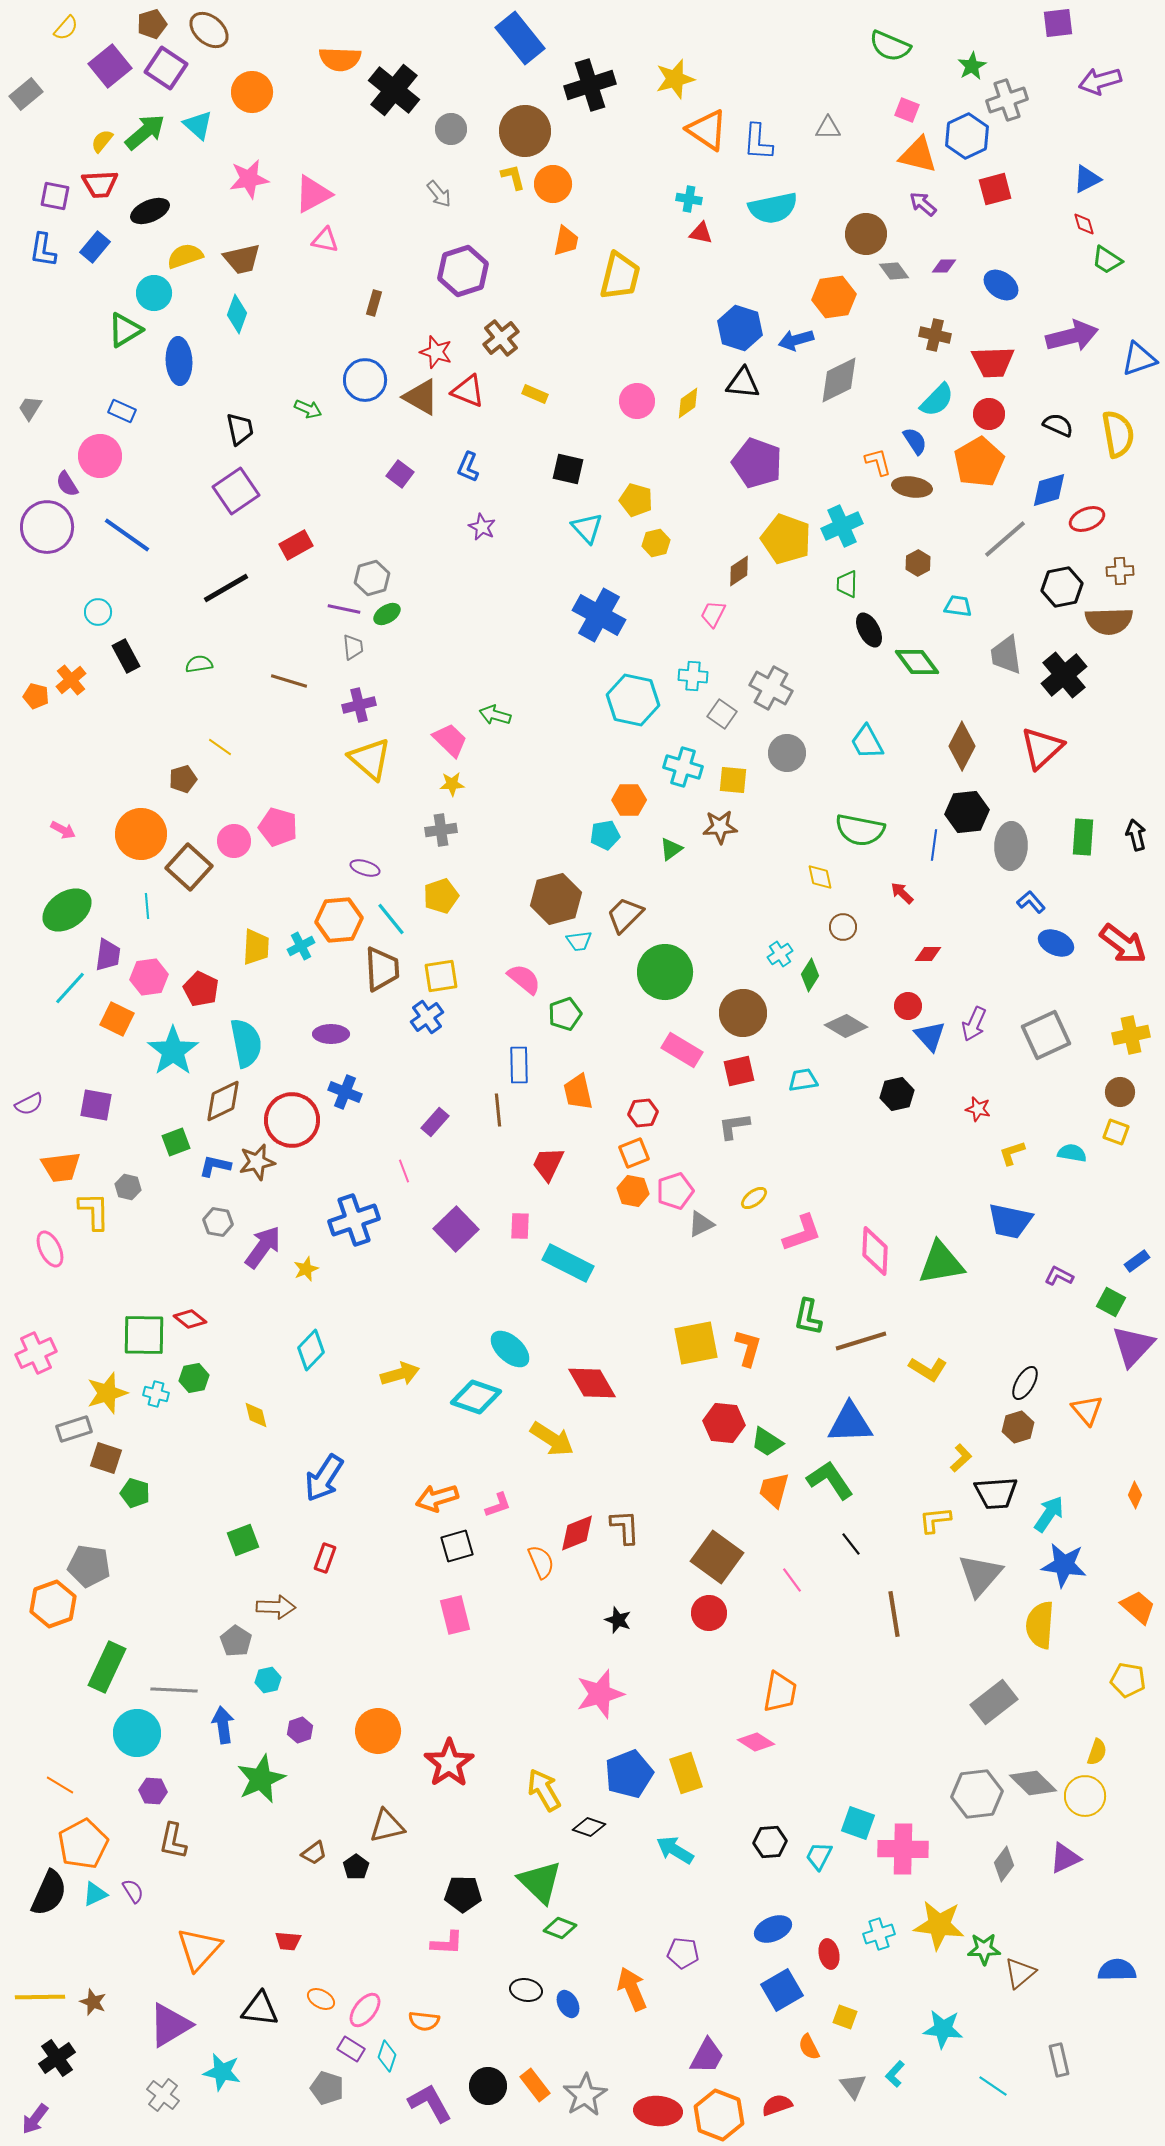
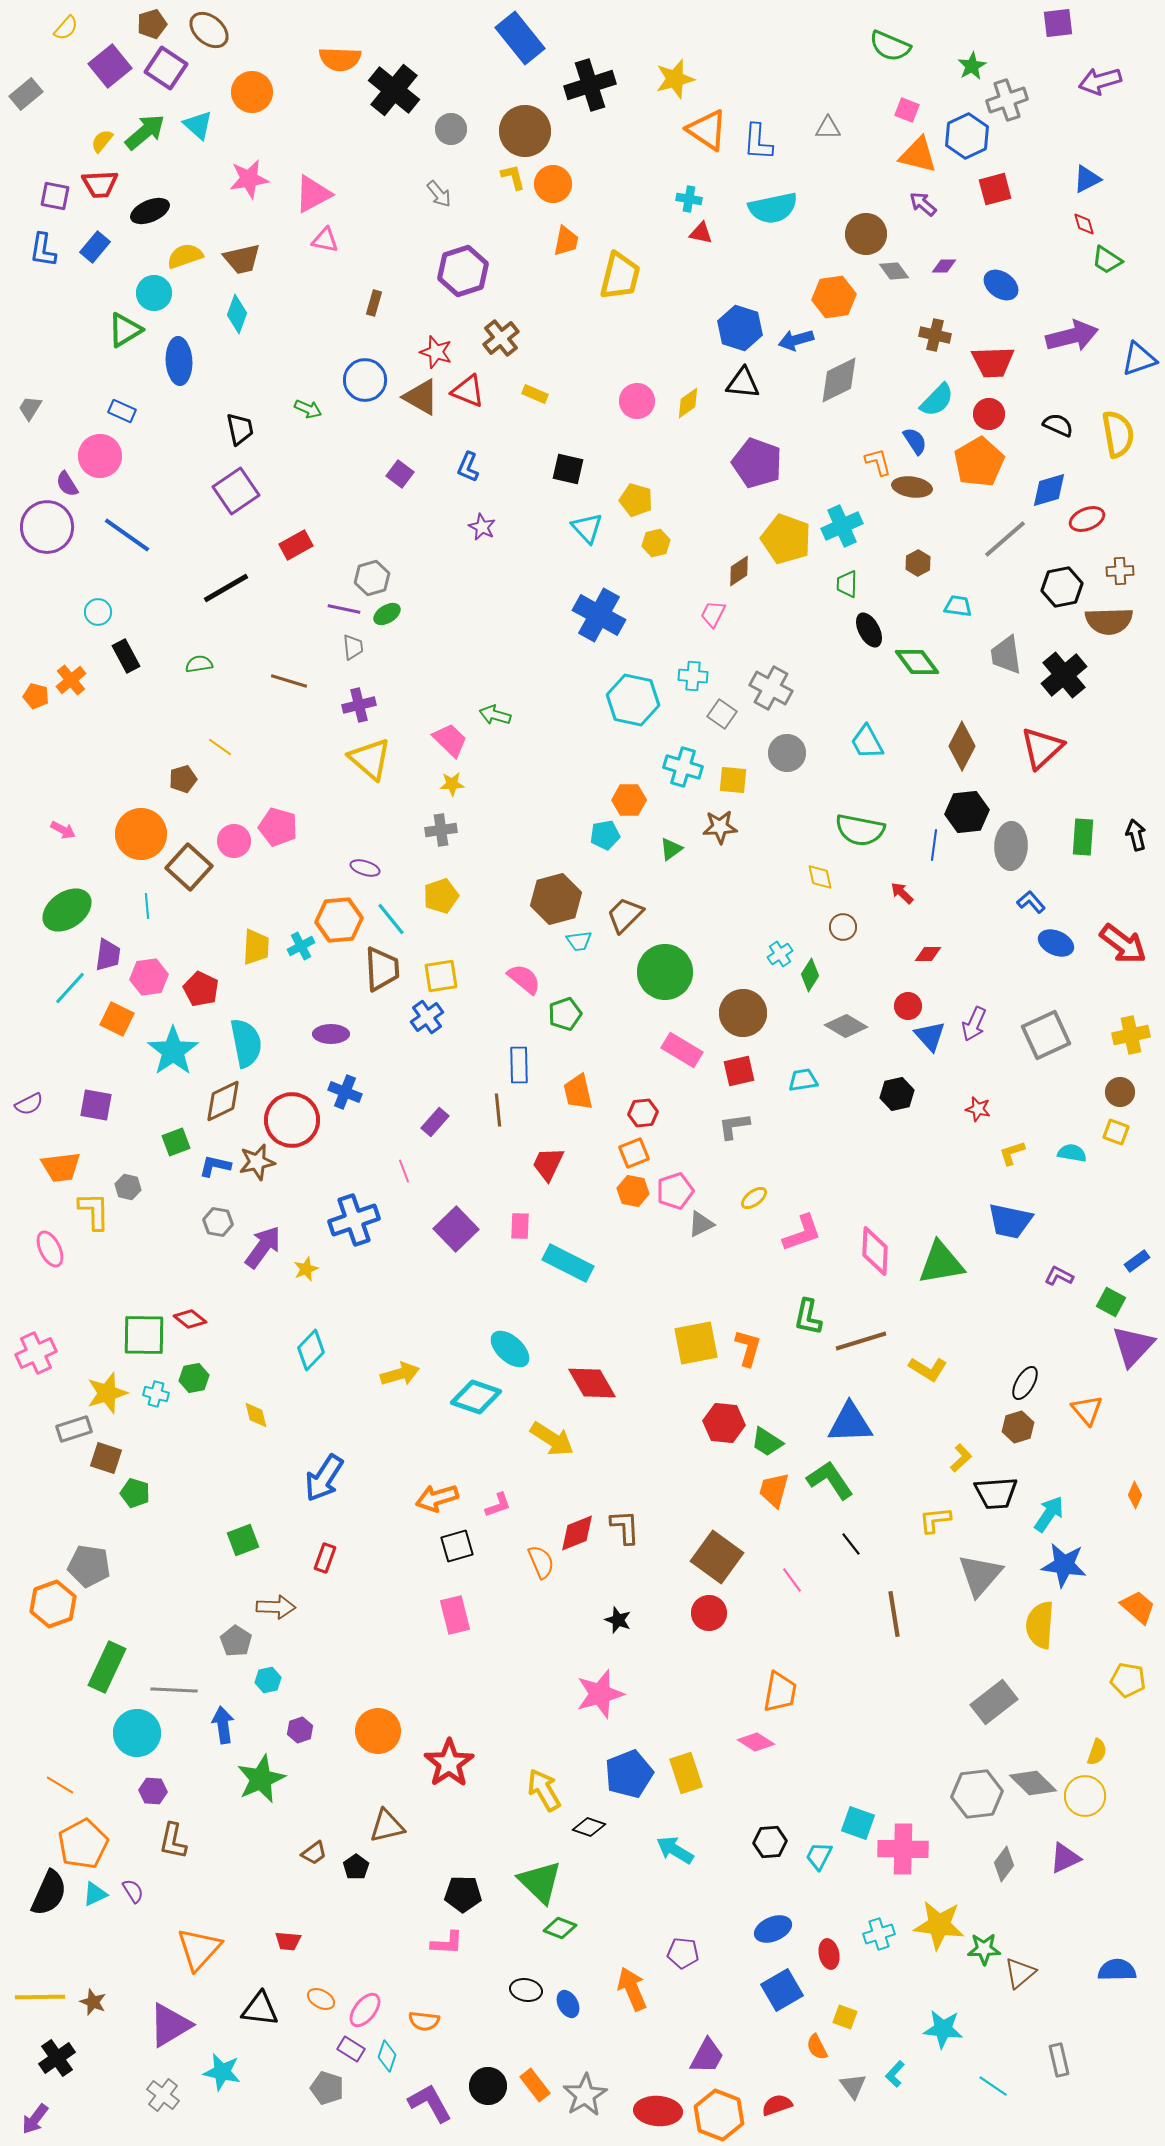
orange semicircle at (809, 2047): moved 8 px right
